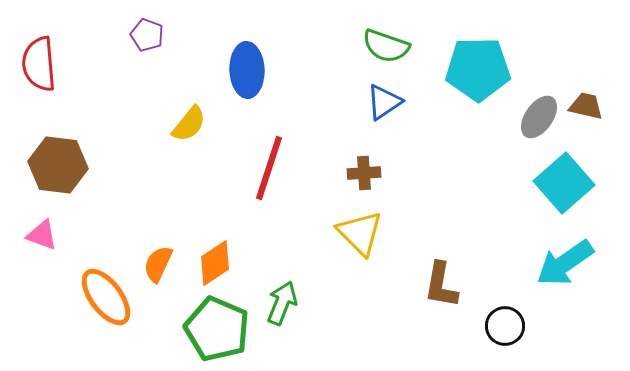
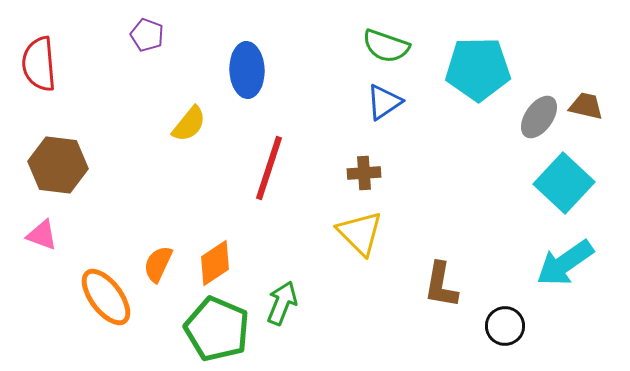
cyan square: rotated 6 degrees counterclockwise
